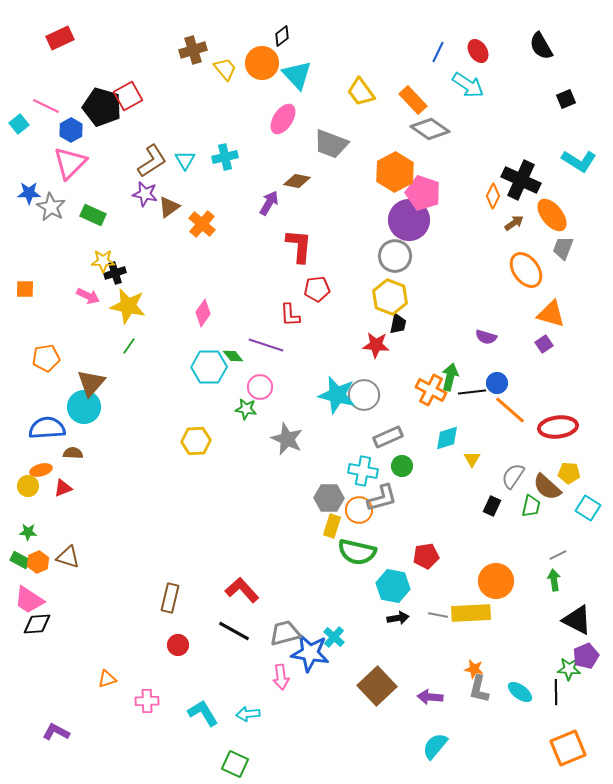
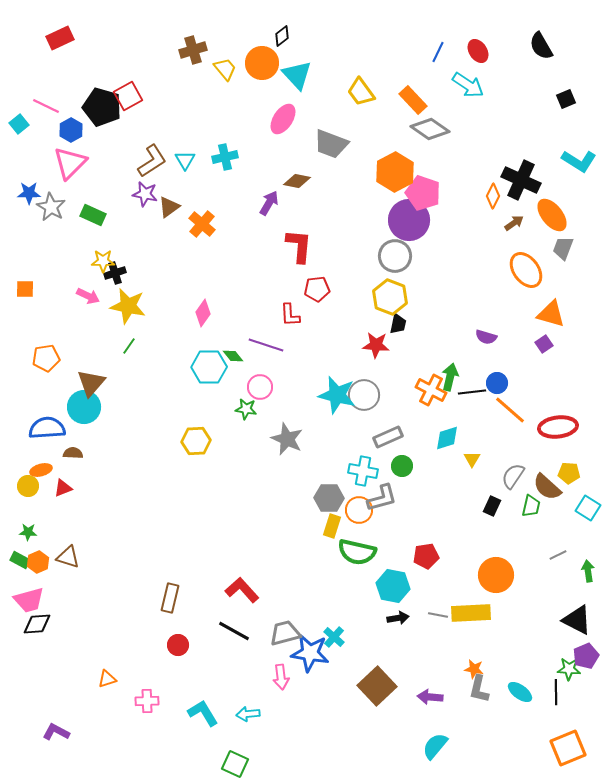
green arrow at (554, 580): moved 34 px right, 9 px up
orange circle at (496, 581): moved 6 px up
pink trapezoid at (29, 600): rotated 48 degrees counterclockwise
